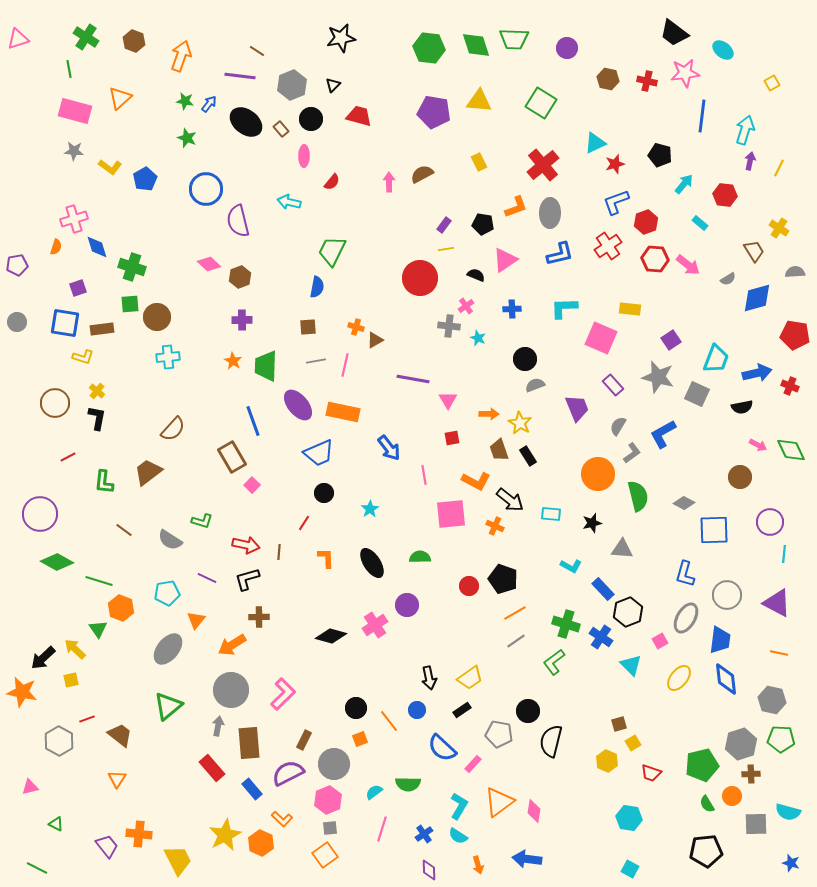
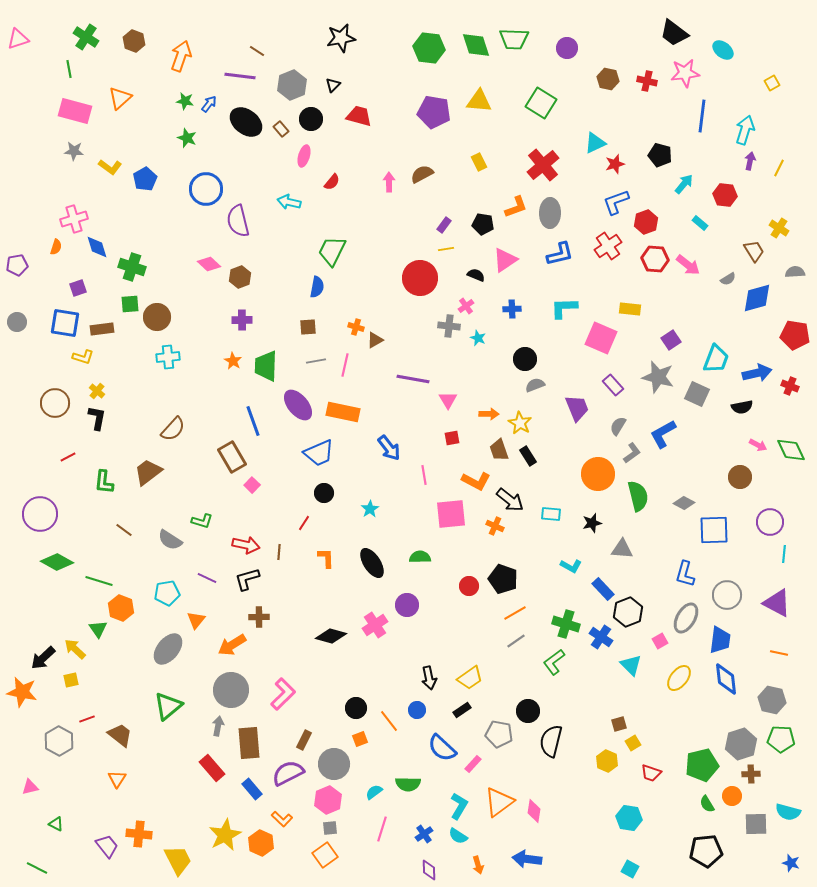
pink ellipse at (304, 156): rotated 15 degrees clockwise
